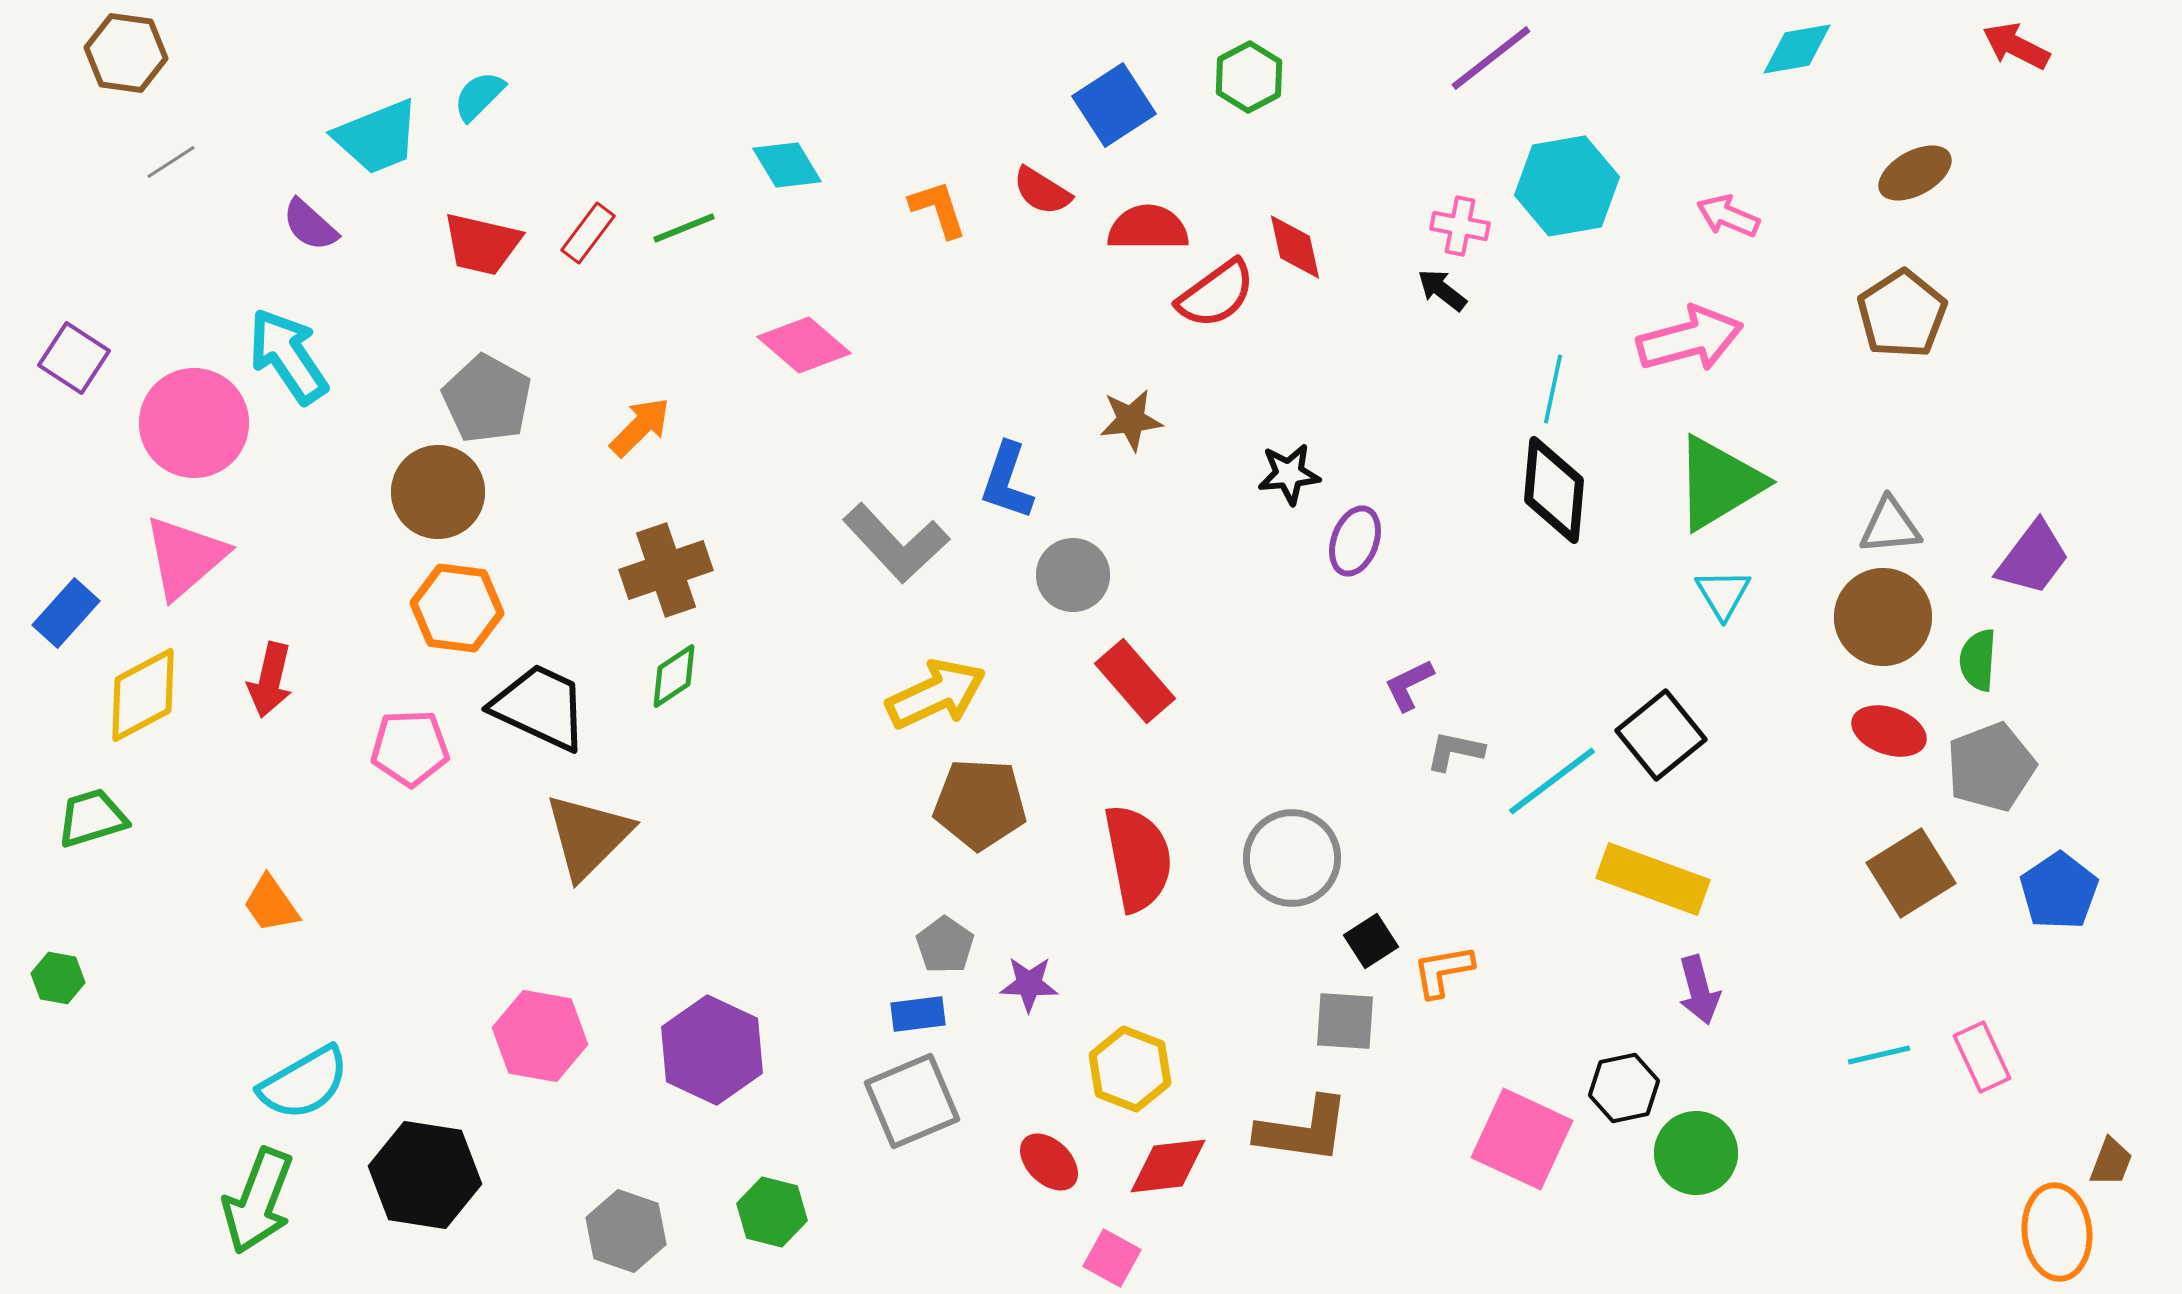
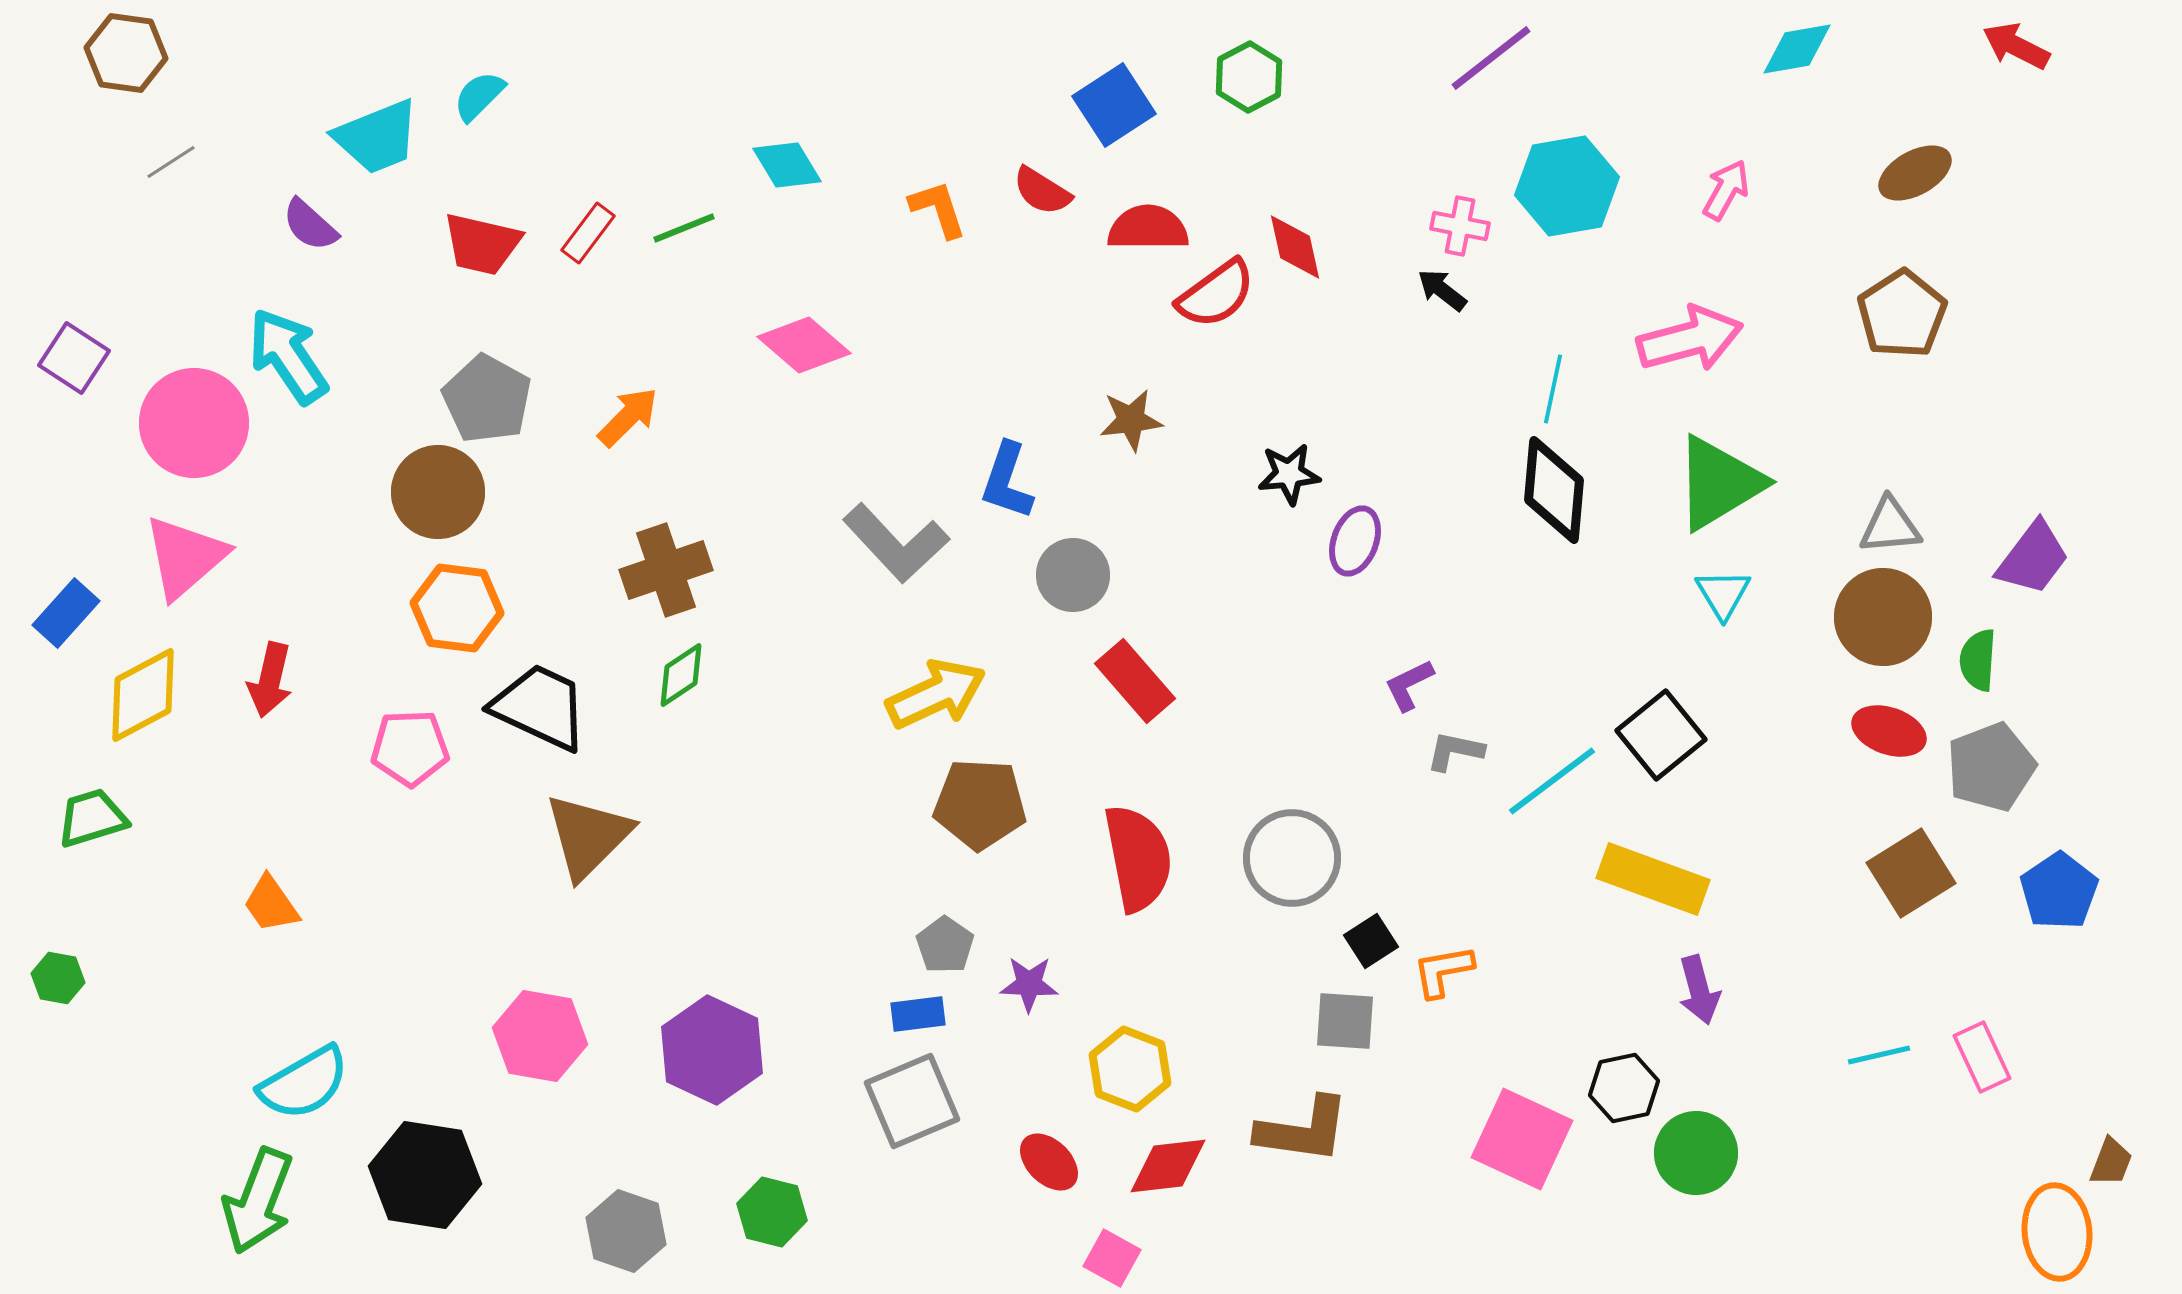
pink arrow at (1728, 216): moved 2 px left, 26 px up; rotated 96 degrees clockwise
orange arrow at (640, 427): moved 12 px left, 10 px up
green diamond at (674, 676): moved 7 px right, 1 px up
